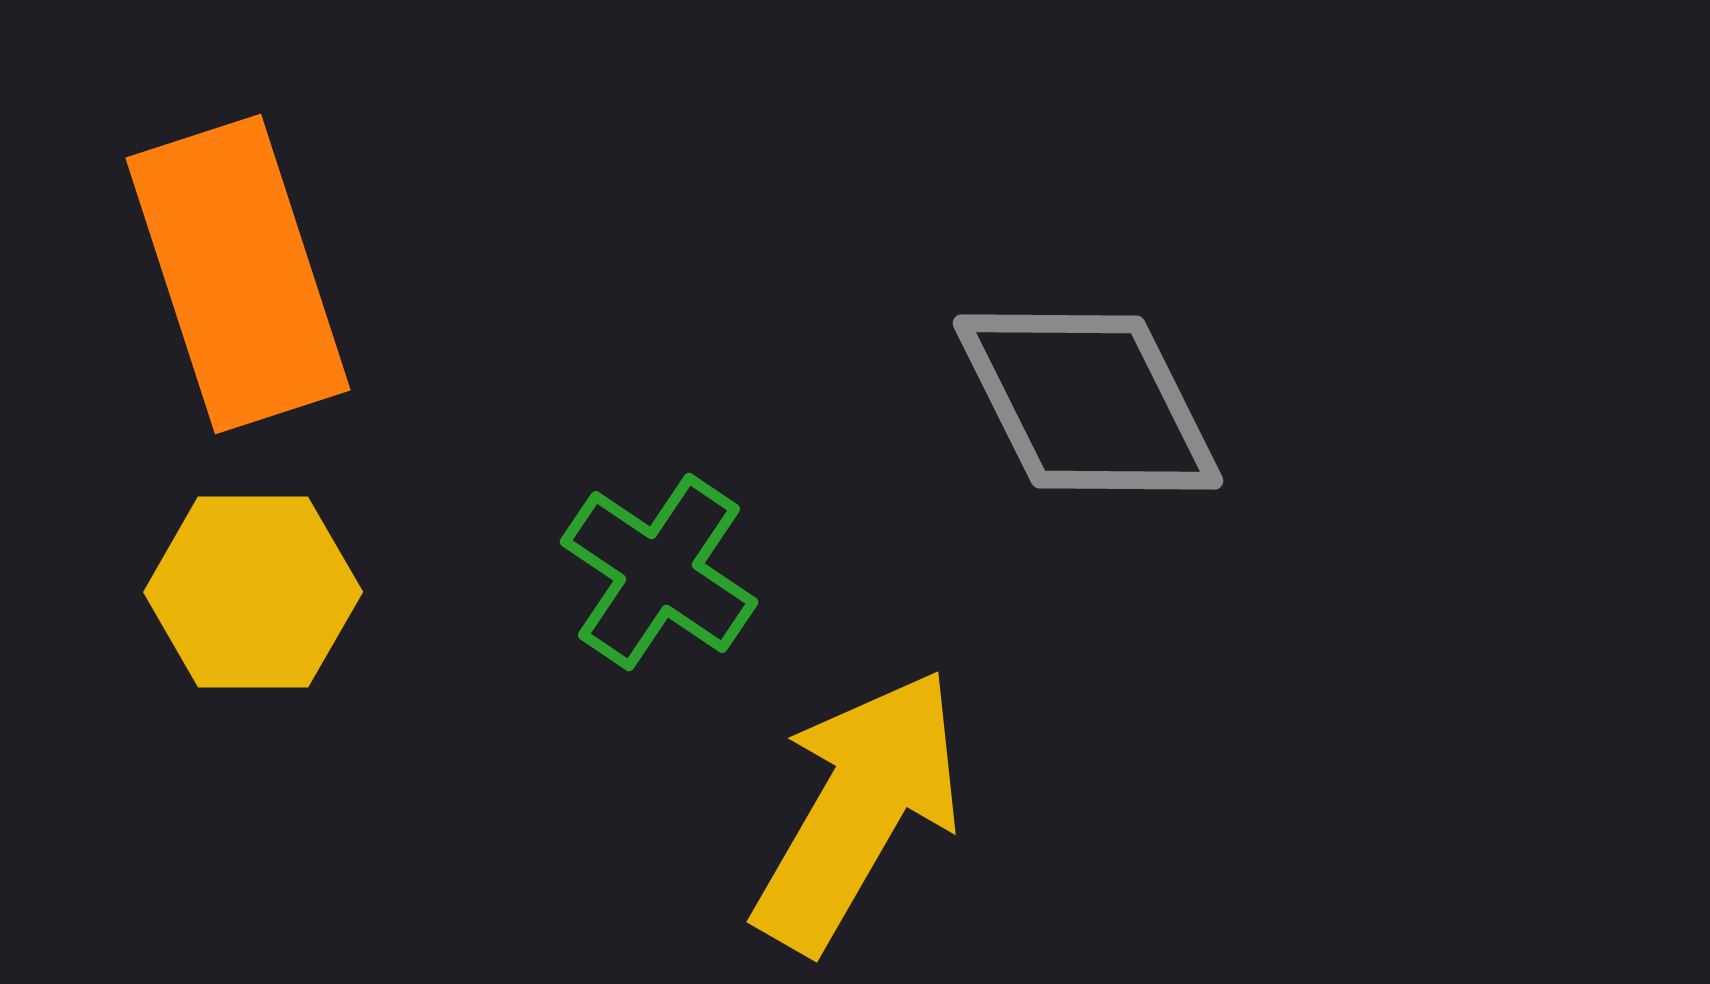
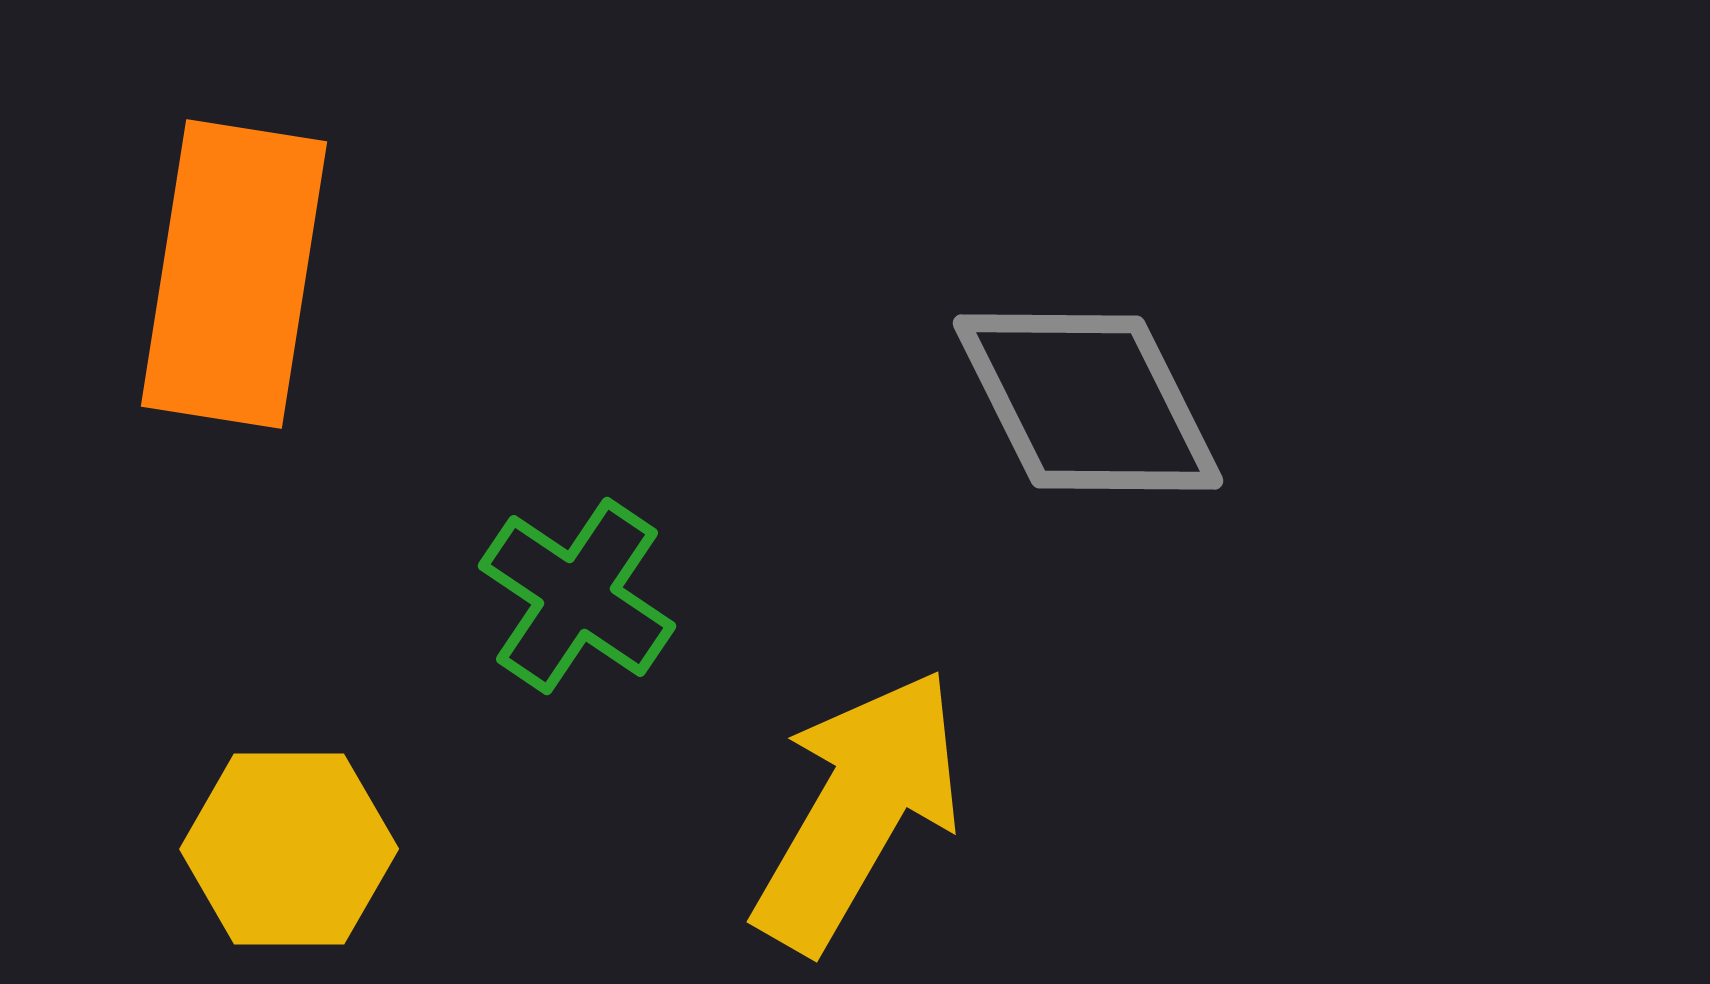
orange rectangle: moved 4 px left; rotated 27 degrees clockwise
green cross: moved 82 px left, 24 px down
yellow hexagon: moved 36 px right, 257 px down
